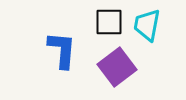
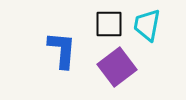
black square: moved 2 px down
